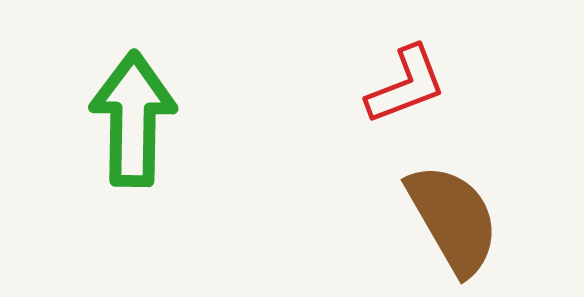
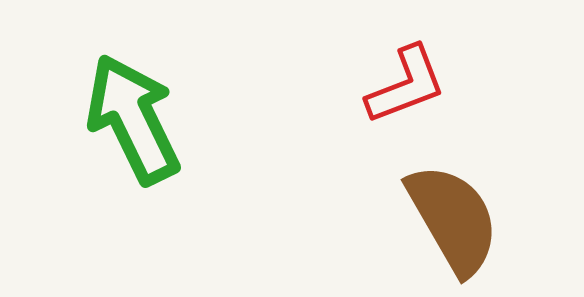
green arrow: rotated 27 degrees counterclockwise
